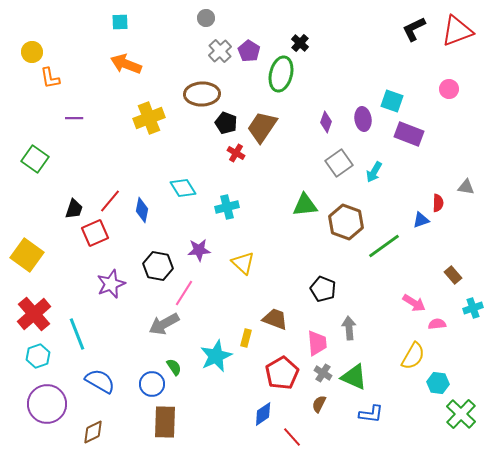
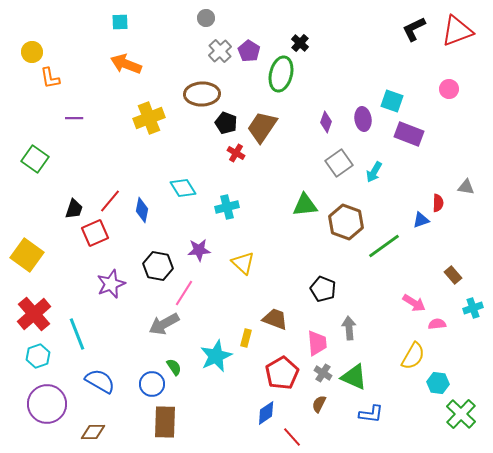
blue diamond at (263, 414): moved 3 px right, 1 px up
brown diamond at (93, 432): rotated 25 degrees clockwise
